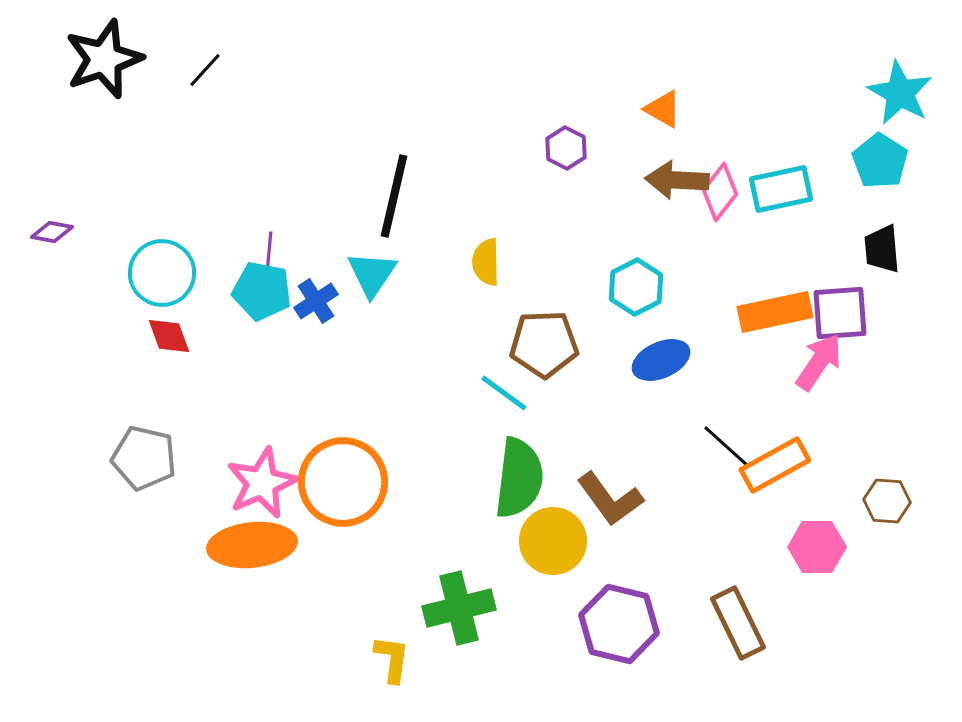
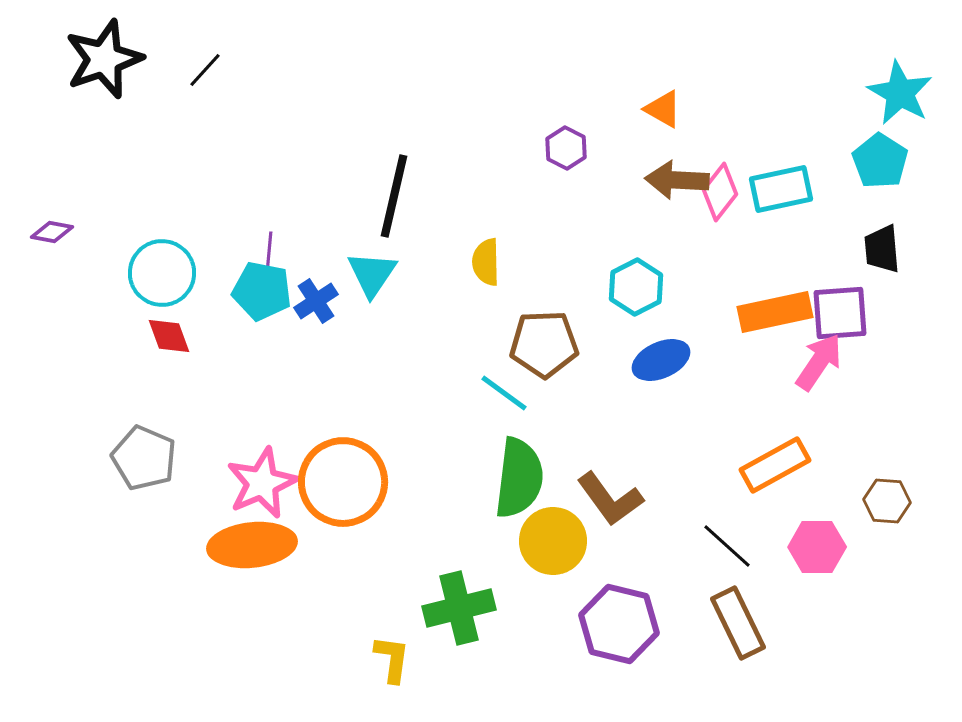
black line at (727, 447): moved 99 px down
gray pentagon at (144, 458): rotated 10 degrees clockwise
